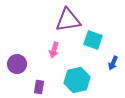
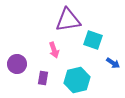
pink arrow: rotated 35 degrees counterclockwise
blue arrow: rotated 80 degrees counterclockwise
purple rectangle: moved 4 px right, 9 px up
